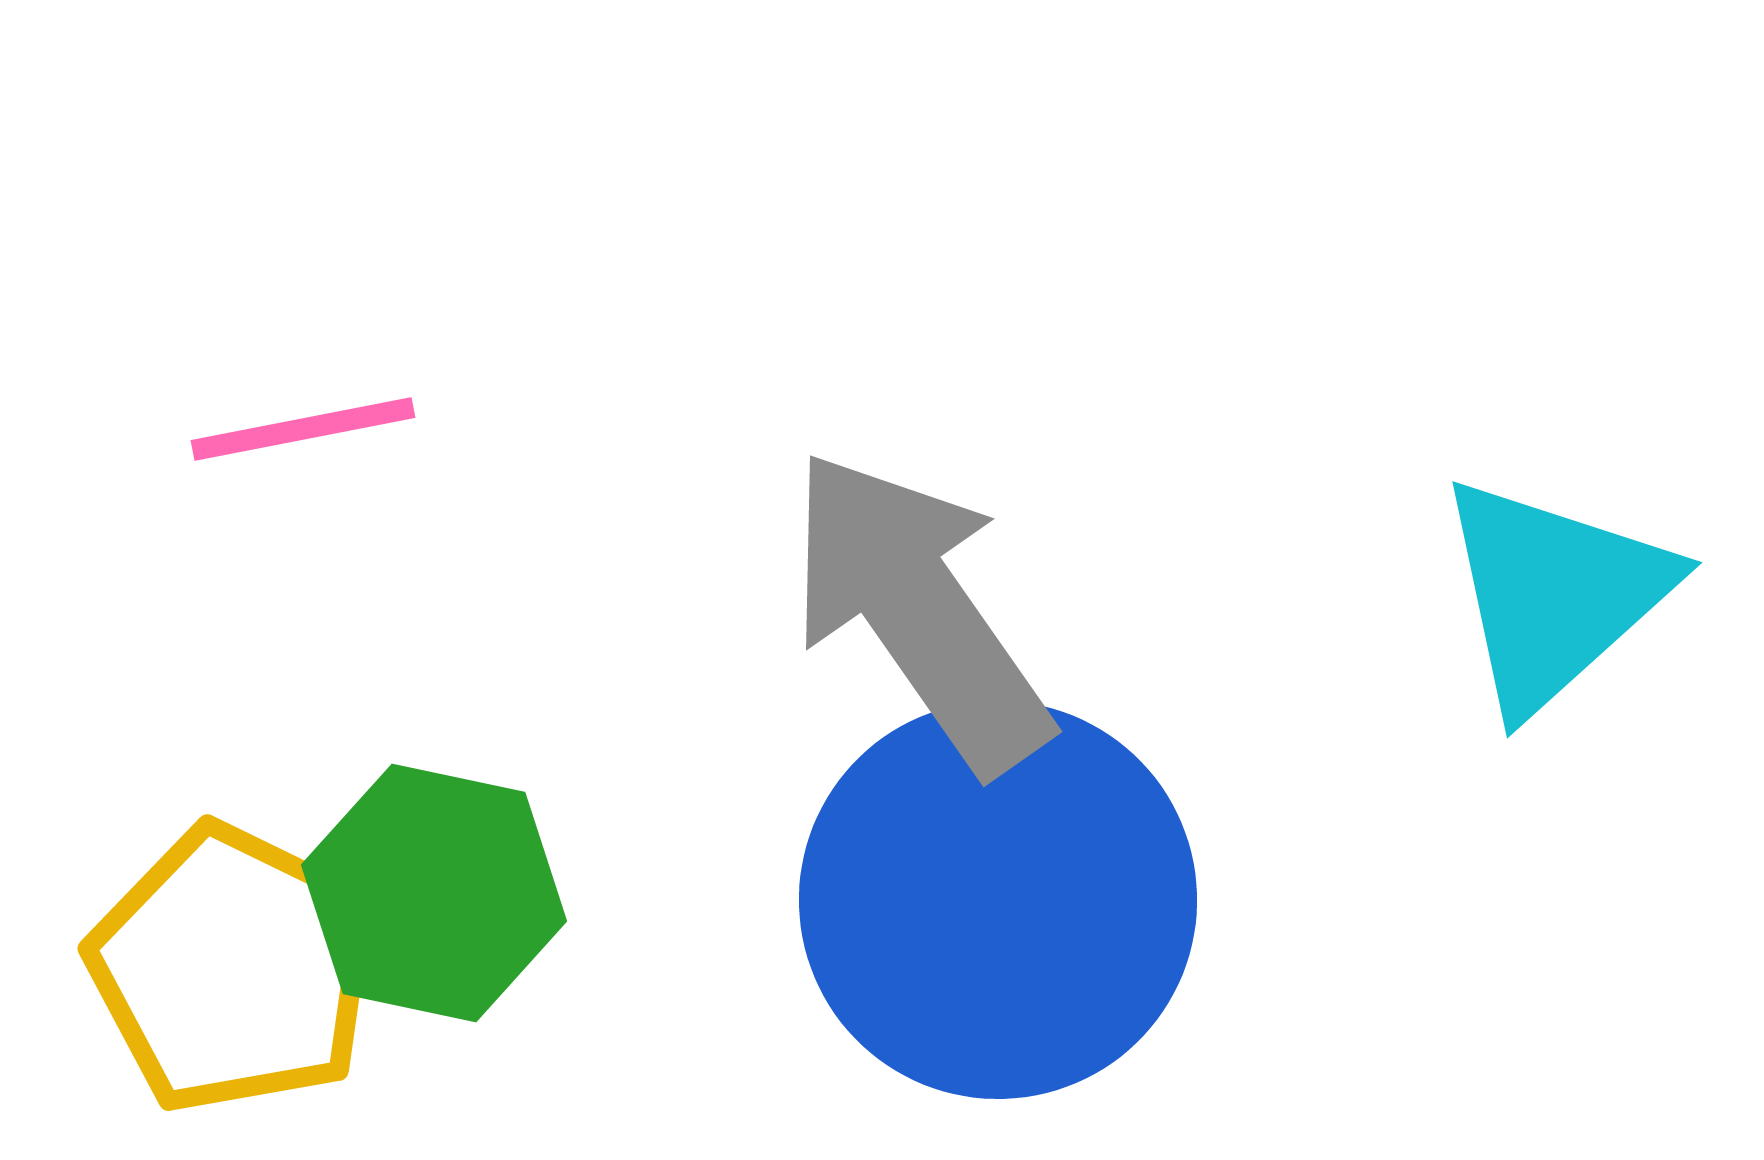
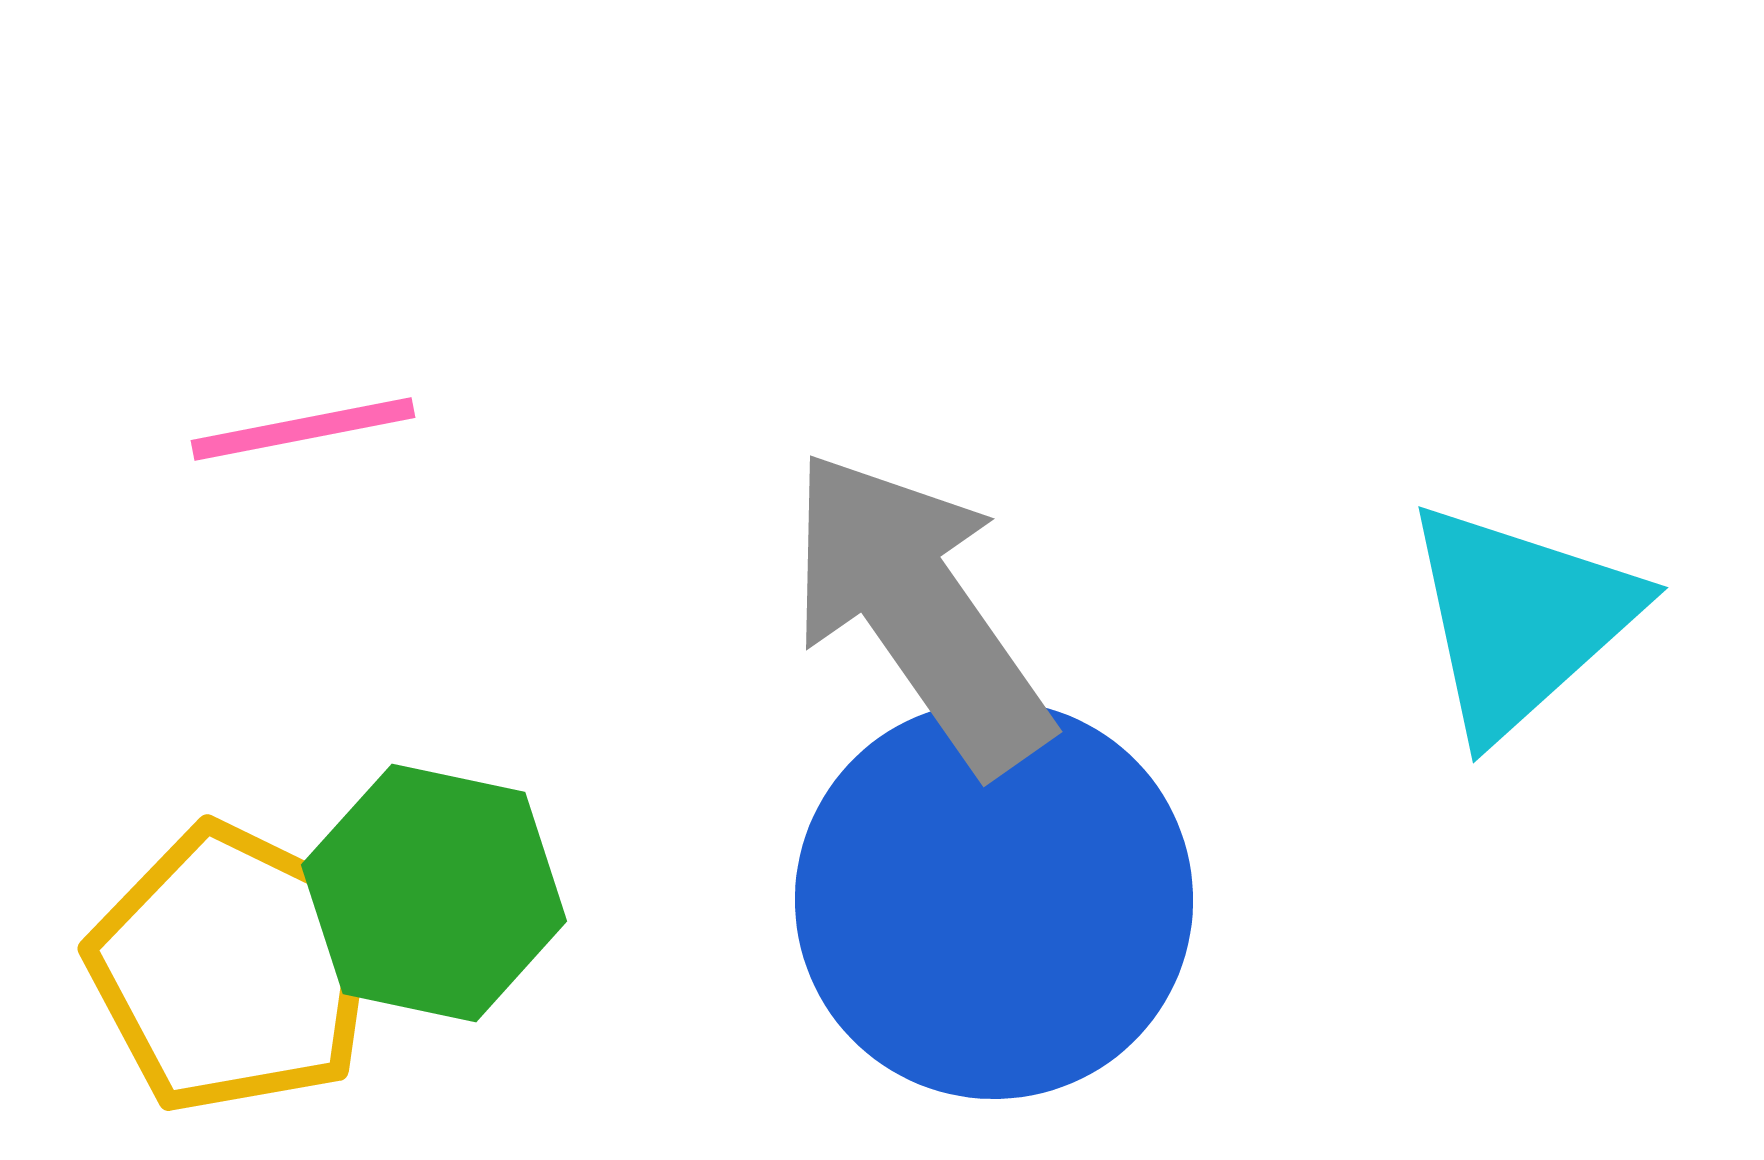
cyan triangle: moved 34 px left, 25 px down
blue circle: moved 4 px left
